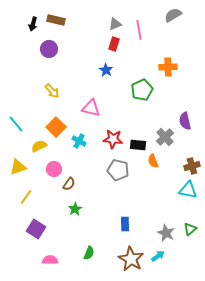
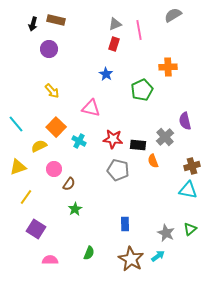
blue star: moved 4 px down
